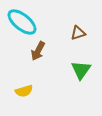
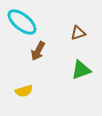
green triangle: rotated 35 degrees clockwise
